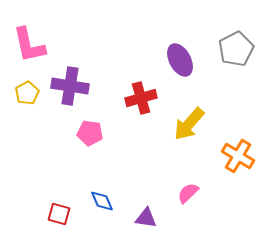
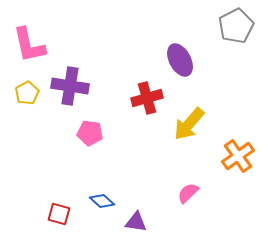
gray pentagon: moved 23 px up
red cross: moved 6 px right
orange cross: rotated 24 degrees clockwise
blue diamond: rotated 25 degrees counterclockwise
purple triangle: moved 10 px left, 4 px down
